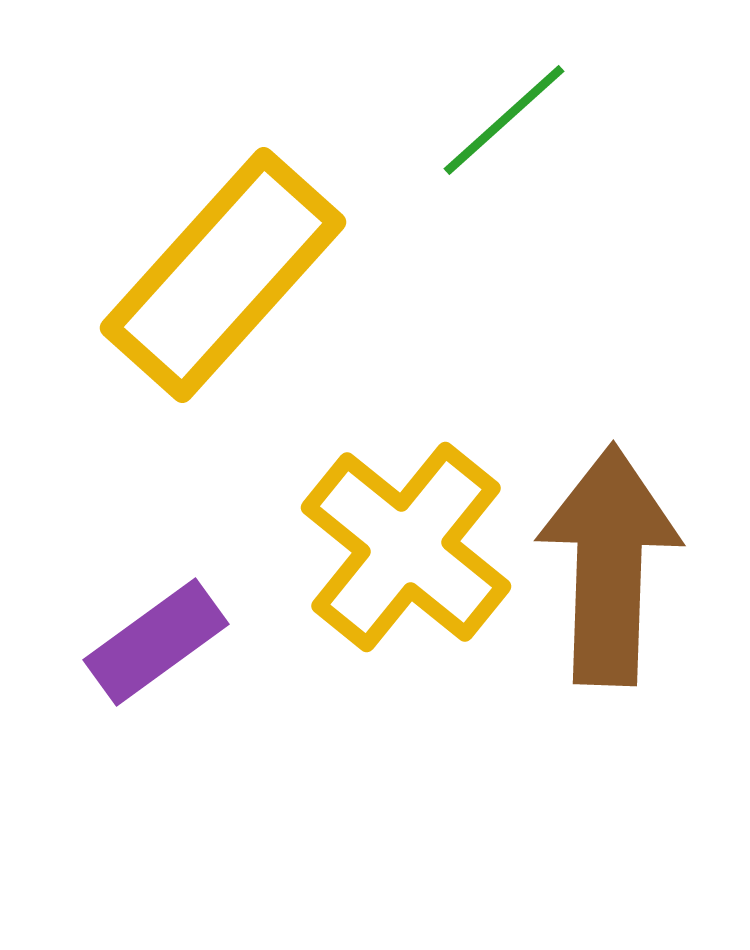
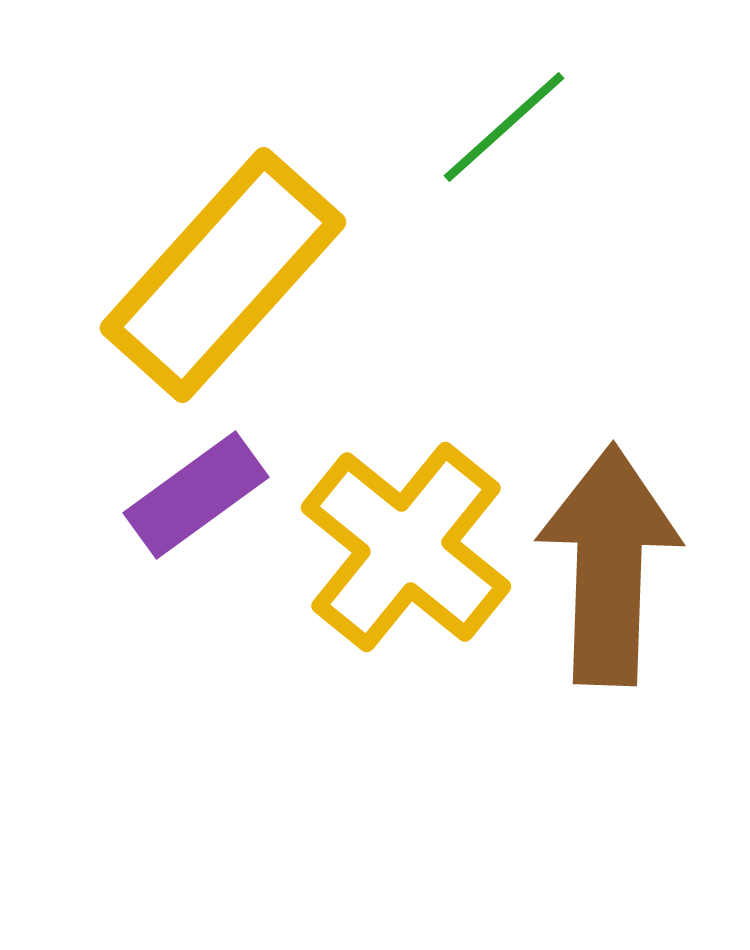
green line: moved 7 px down
purple rectangle: moved 40 px right, 147 px up
